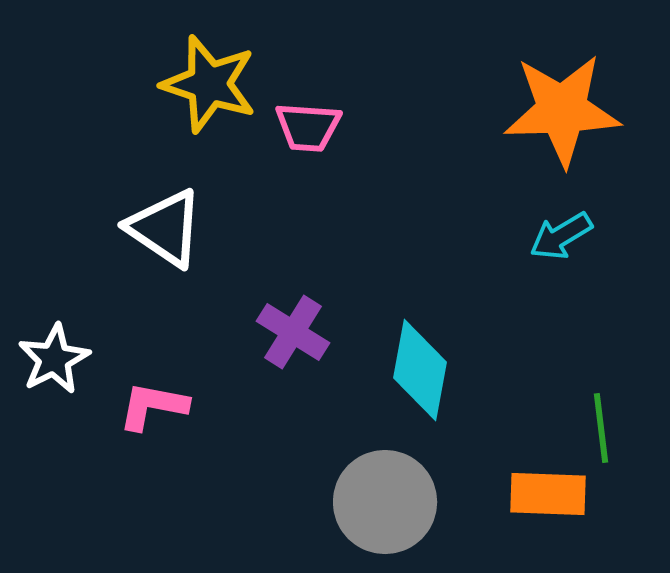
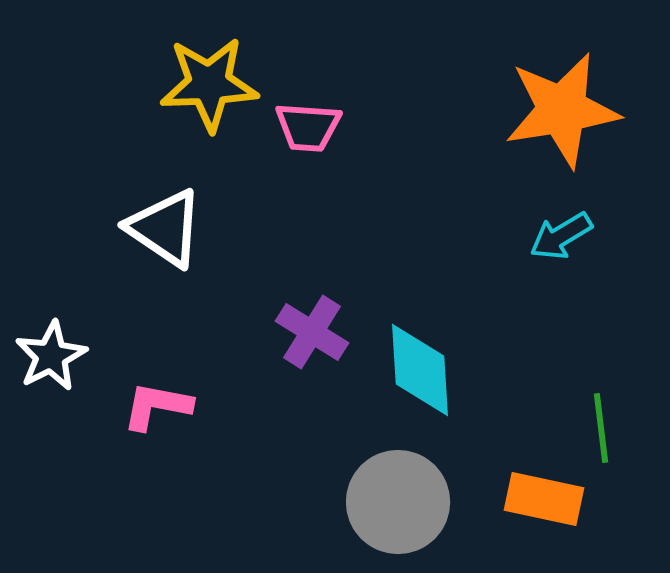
yellow star: rotated 20 degrees counterclockwise
orange star: rotated 7 degrees counterclockwise
purple cross: moved 19 px right
white star: moved 3 px left, 3 px up
cyan diamond: rotated 14 degrees counterclockwise
pink L-shape: moved 4 px right
orange rectangle: moved 4 px left, 5 px down; rotated 10 degrees clockwise
gray circle: moved 13 px right
